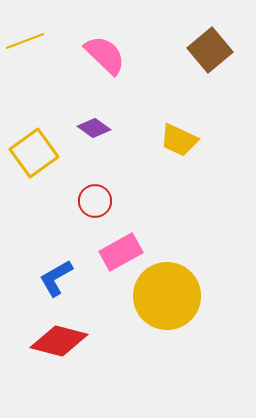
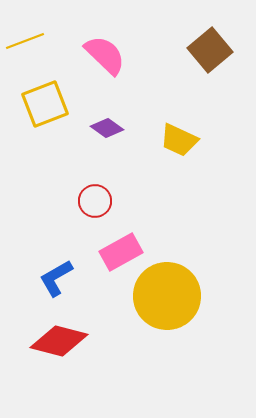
purple diamond: moved 13 px right
yellow square: moved 11 px right, 49 px up; rotated 15 degrees clockwise
